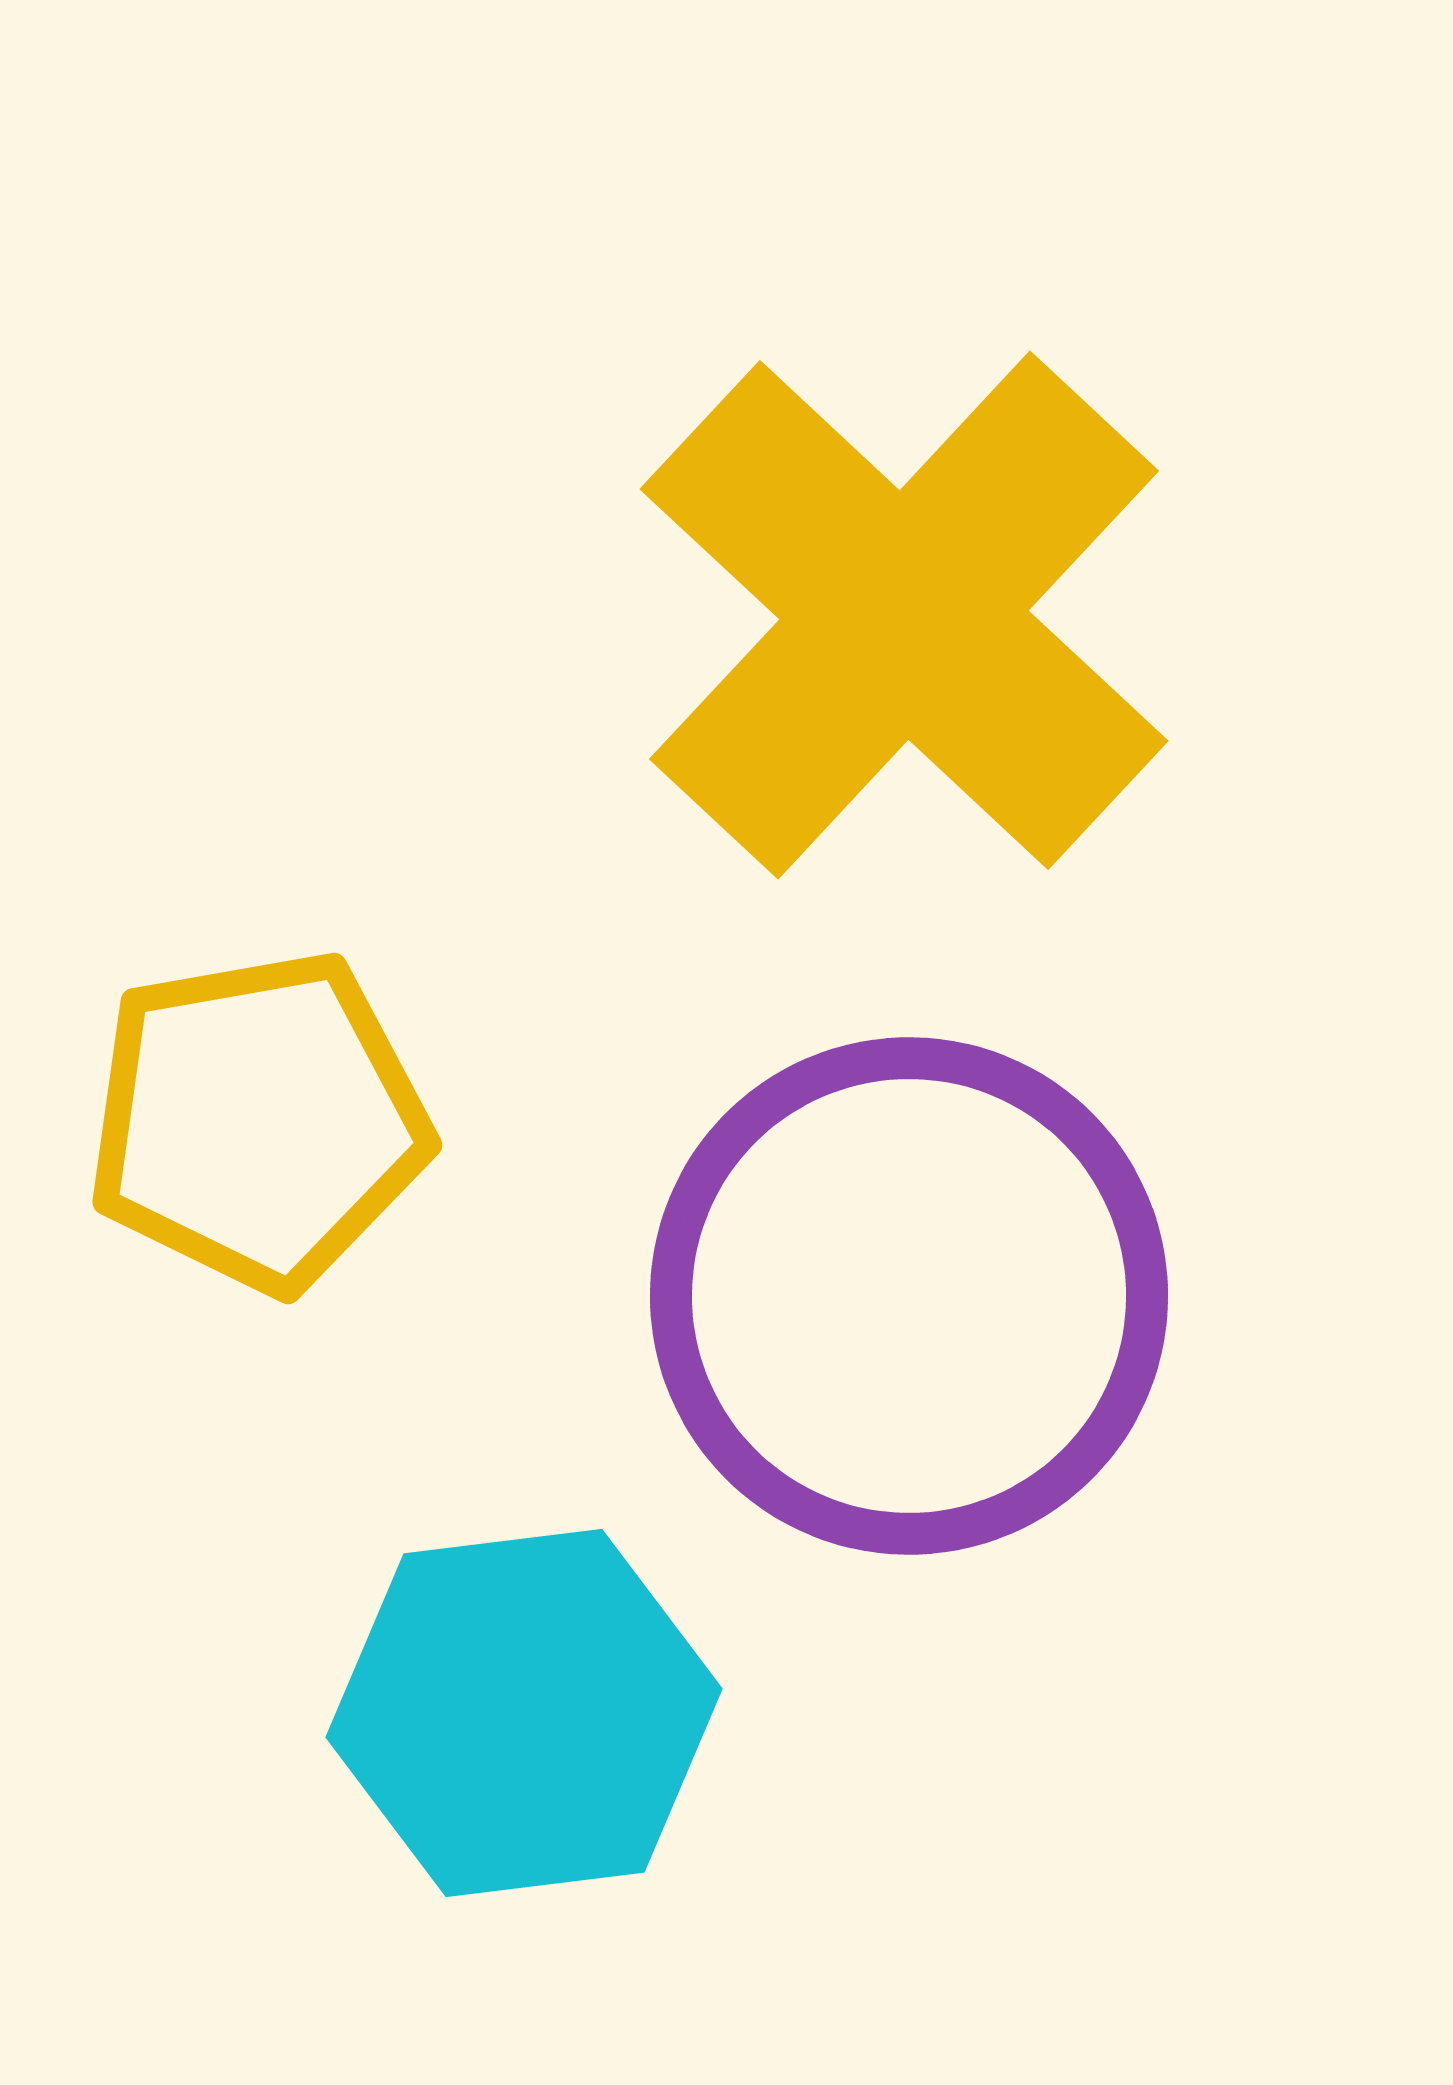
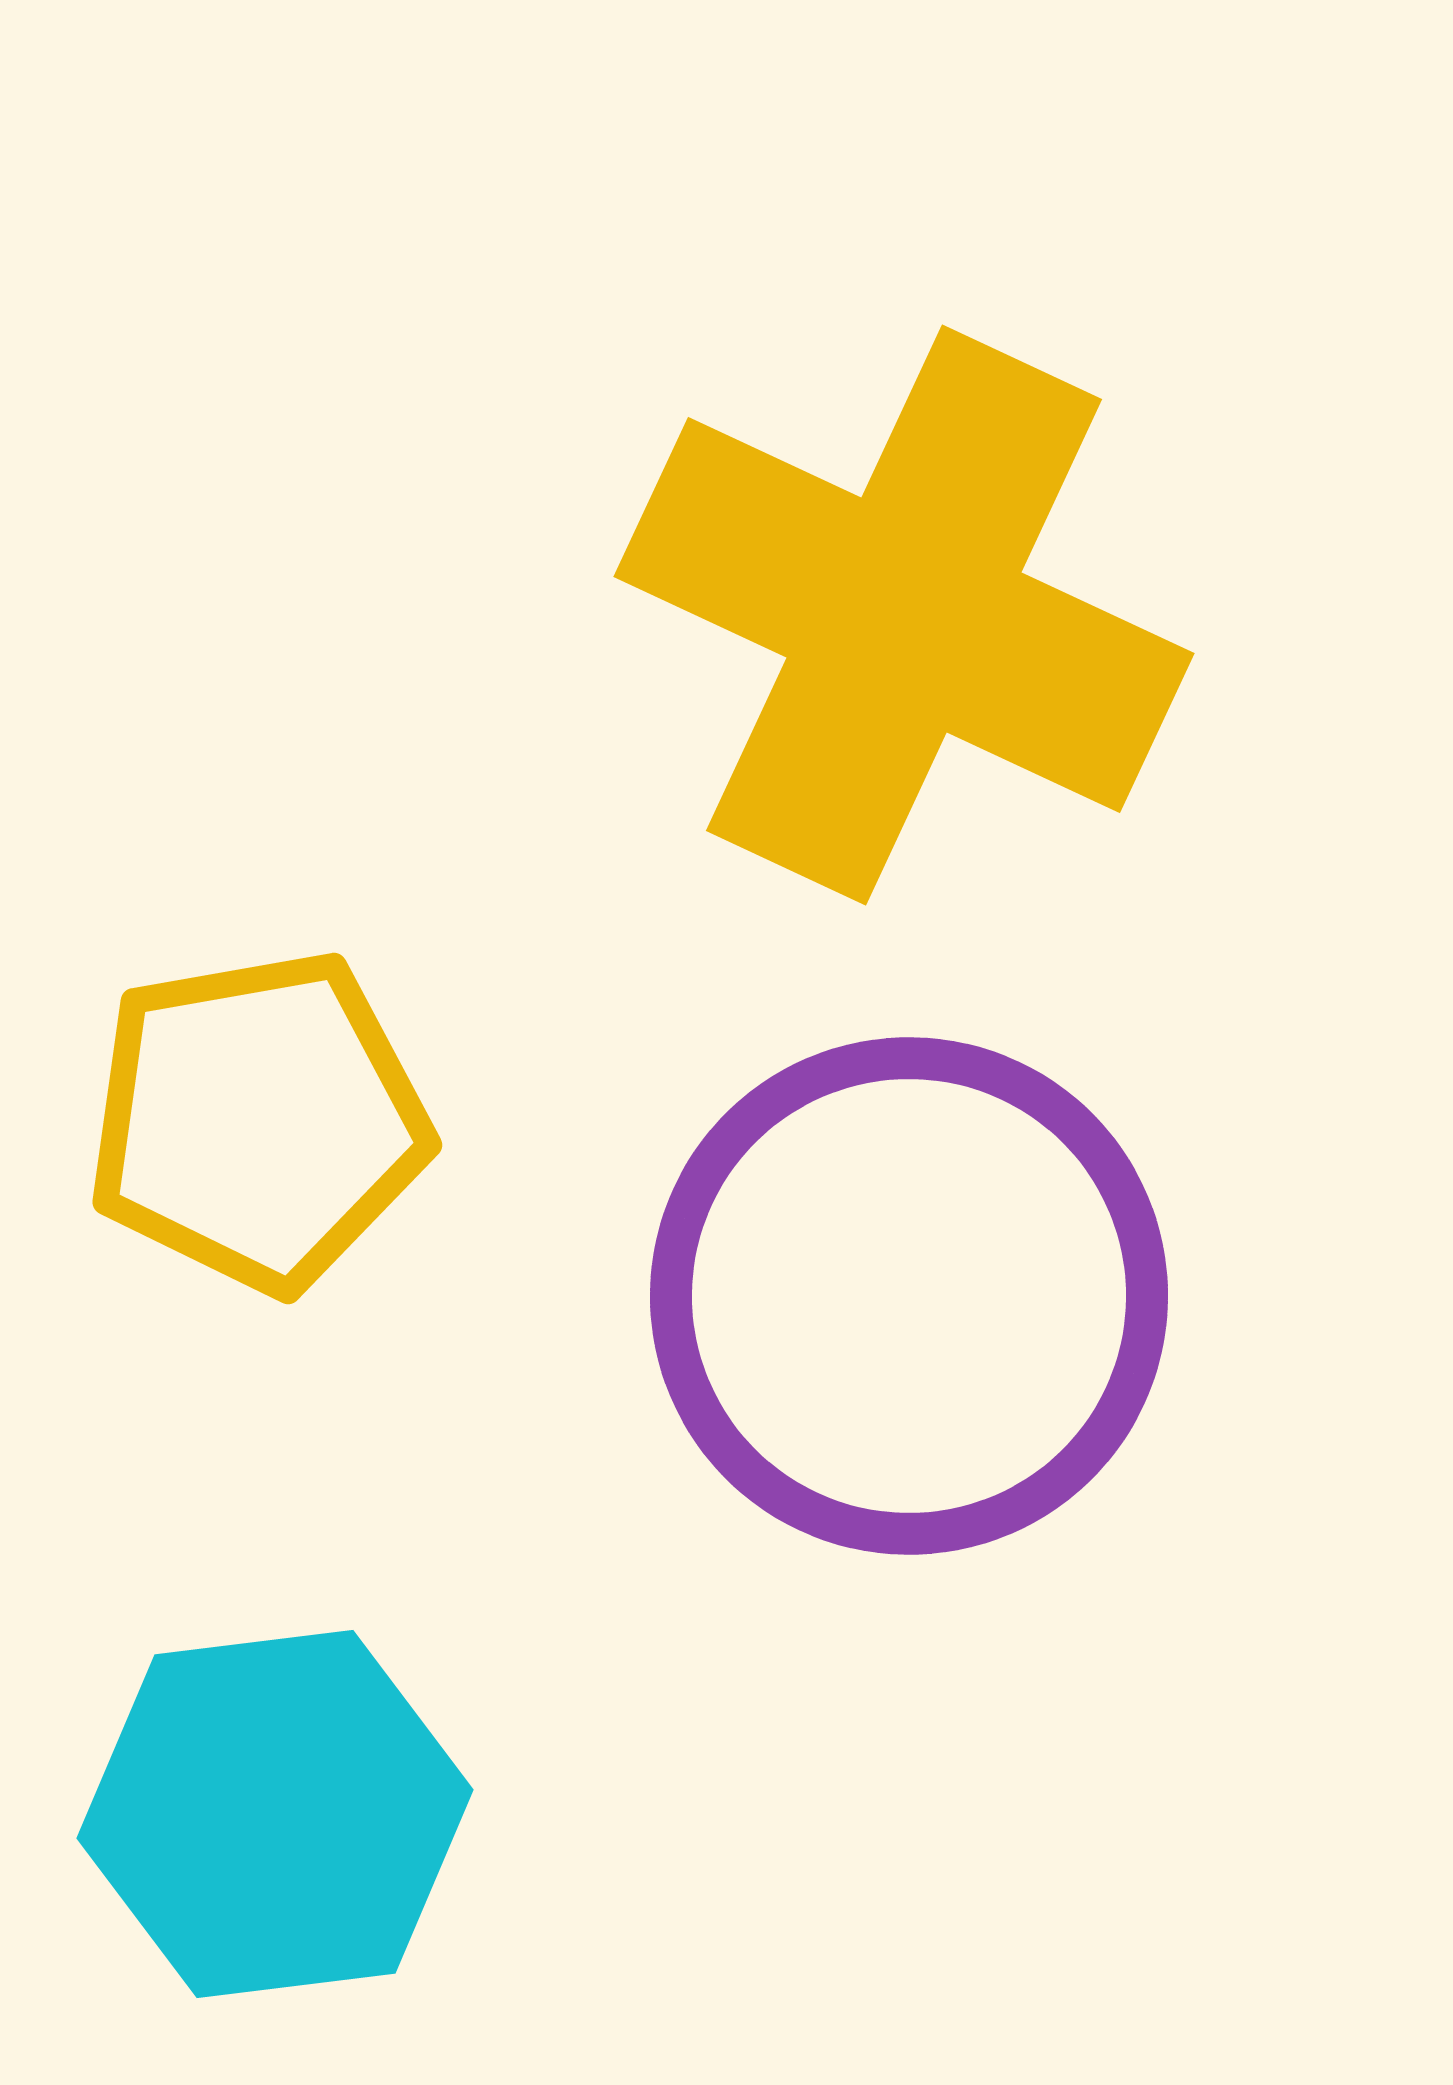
yellow cross: rotated 18 degrees counterclockwise
cyan hexagon: moved 249 px left, 101 px down
